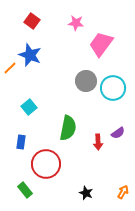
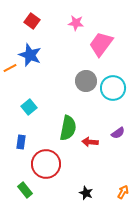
orange line: rotated 16 degrees clockwise
red arrow: moved 8 px left; rotated 98 degrees clockwise
